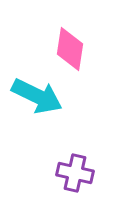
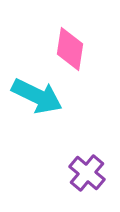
purple cross: moved 12 px right; rotated 27 degrees clockwise
